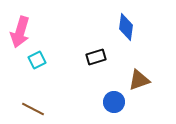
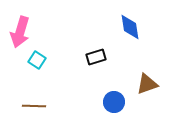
blue diamond: moved 4 px right; rotated 16 degrees counterclockwise
cyan square: rotated 30 degrees counterclockwise
brown triangle: moved 8 px right, 4 px down
brown line: moved 1 px right, 3 px up; rotated 25 degrees counterclockwise
